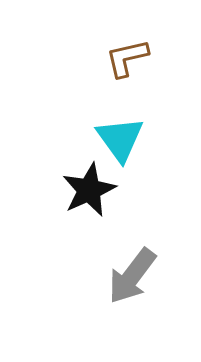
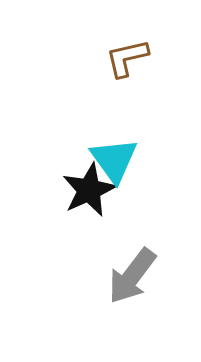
cyan triangle: moved 6 px left, 21 px down
